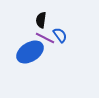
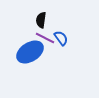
blue semicircle: moved 1 px right, 3 px down
